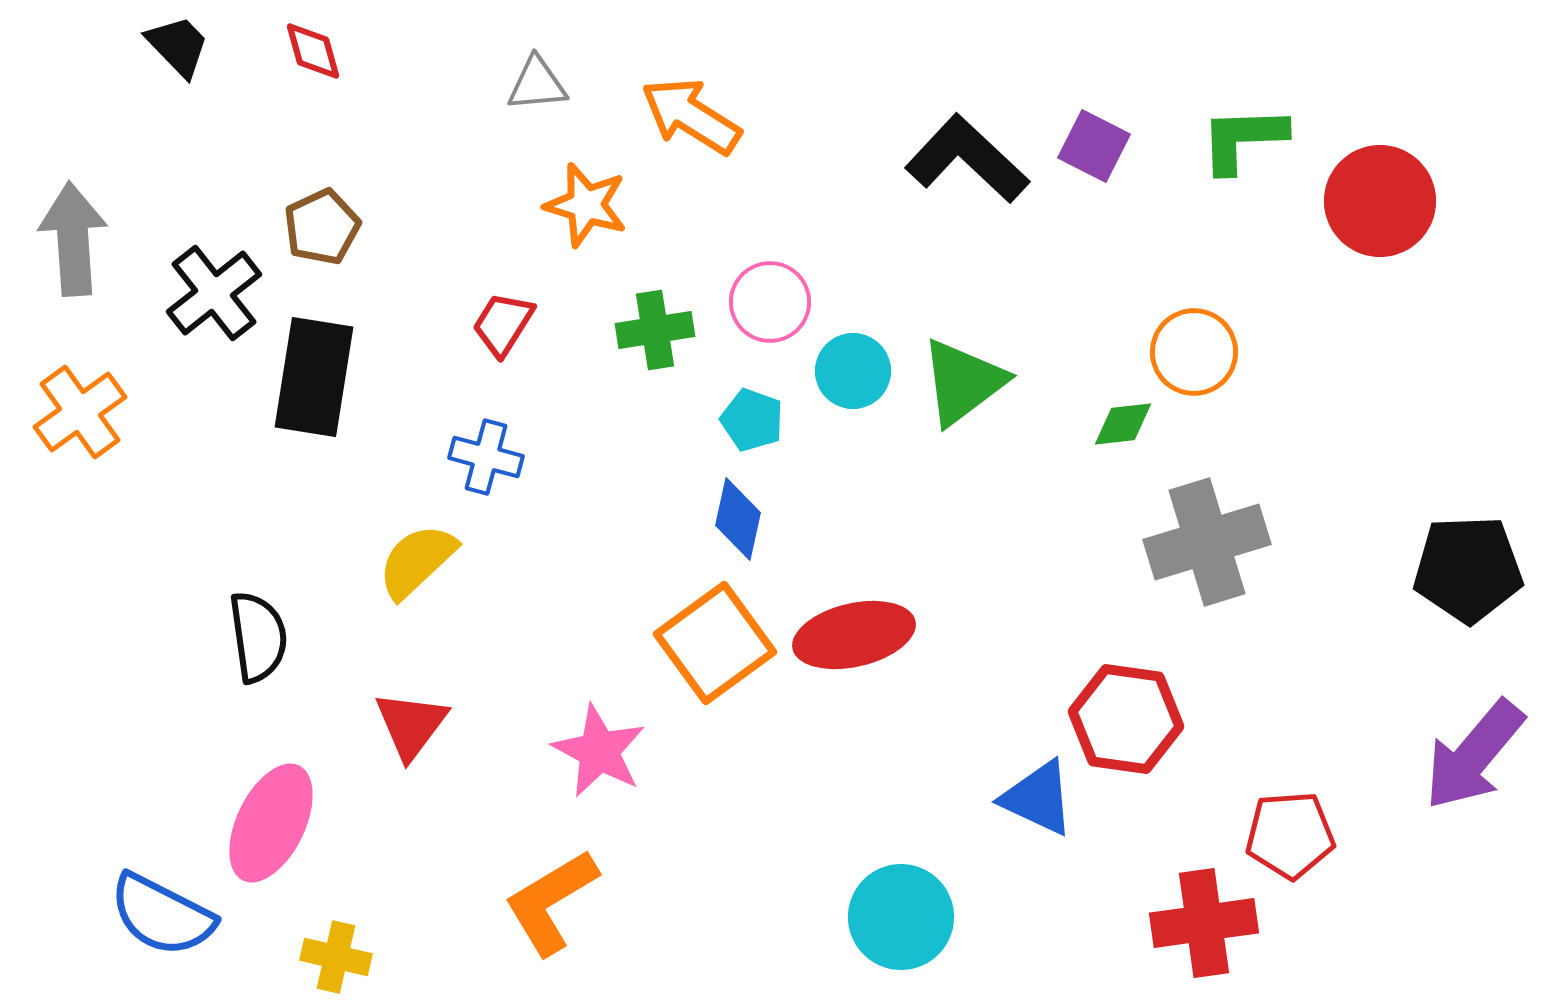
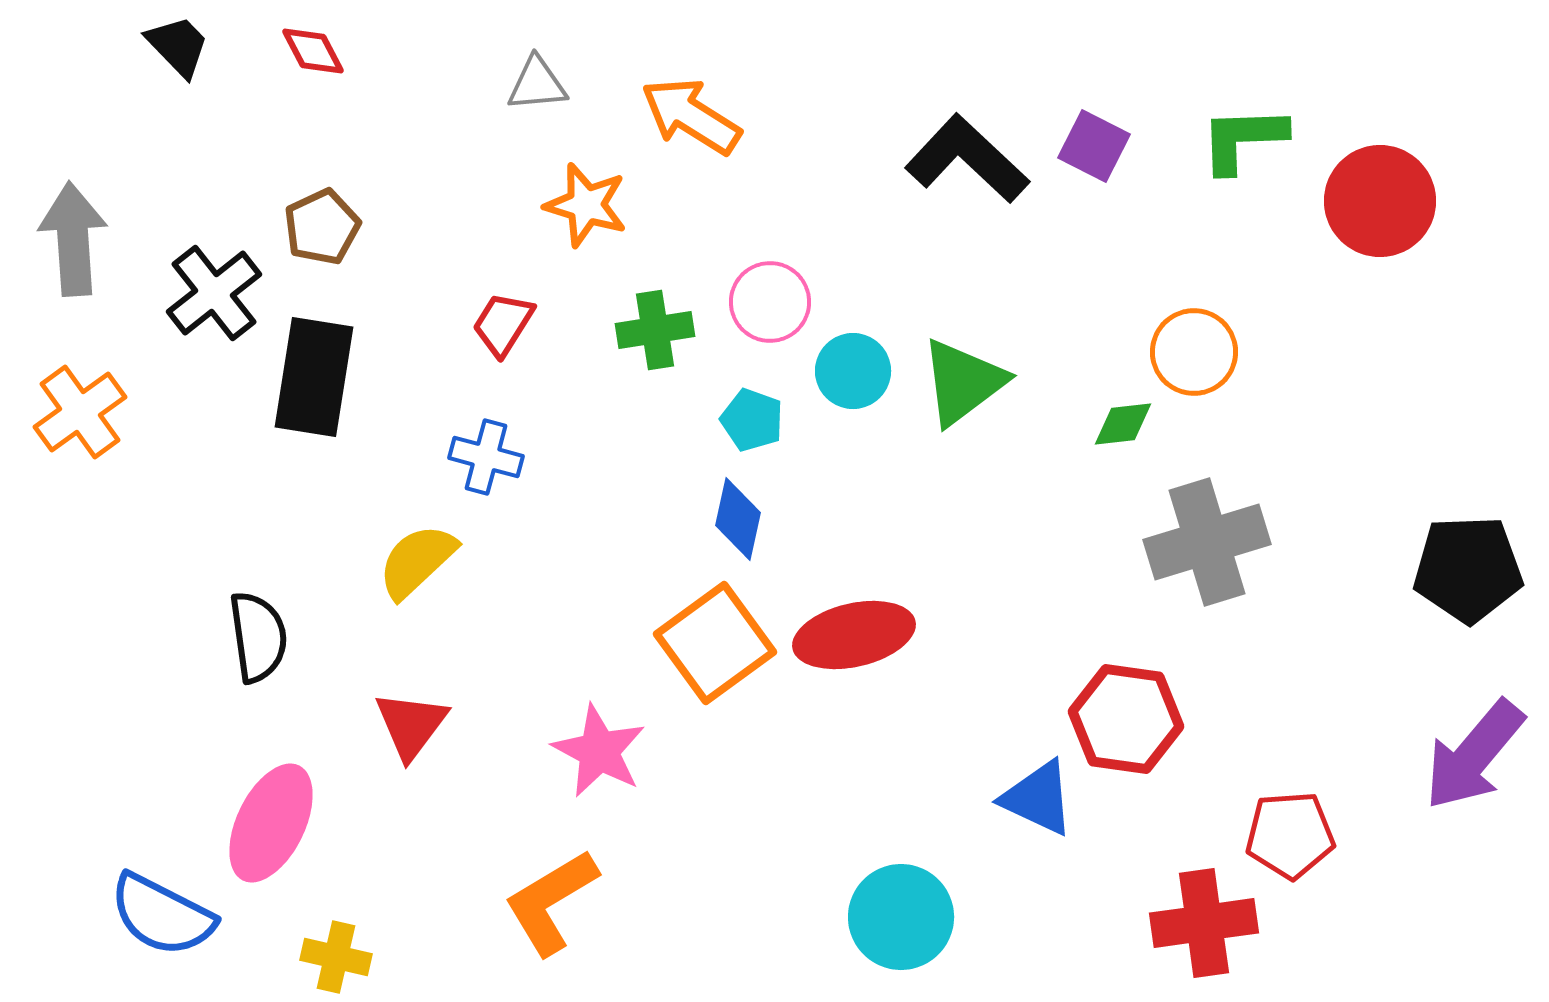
red diamond at (313, 51): rotated 12 degrees counterclockwise
